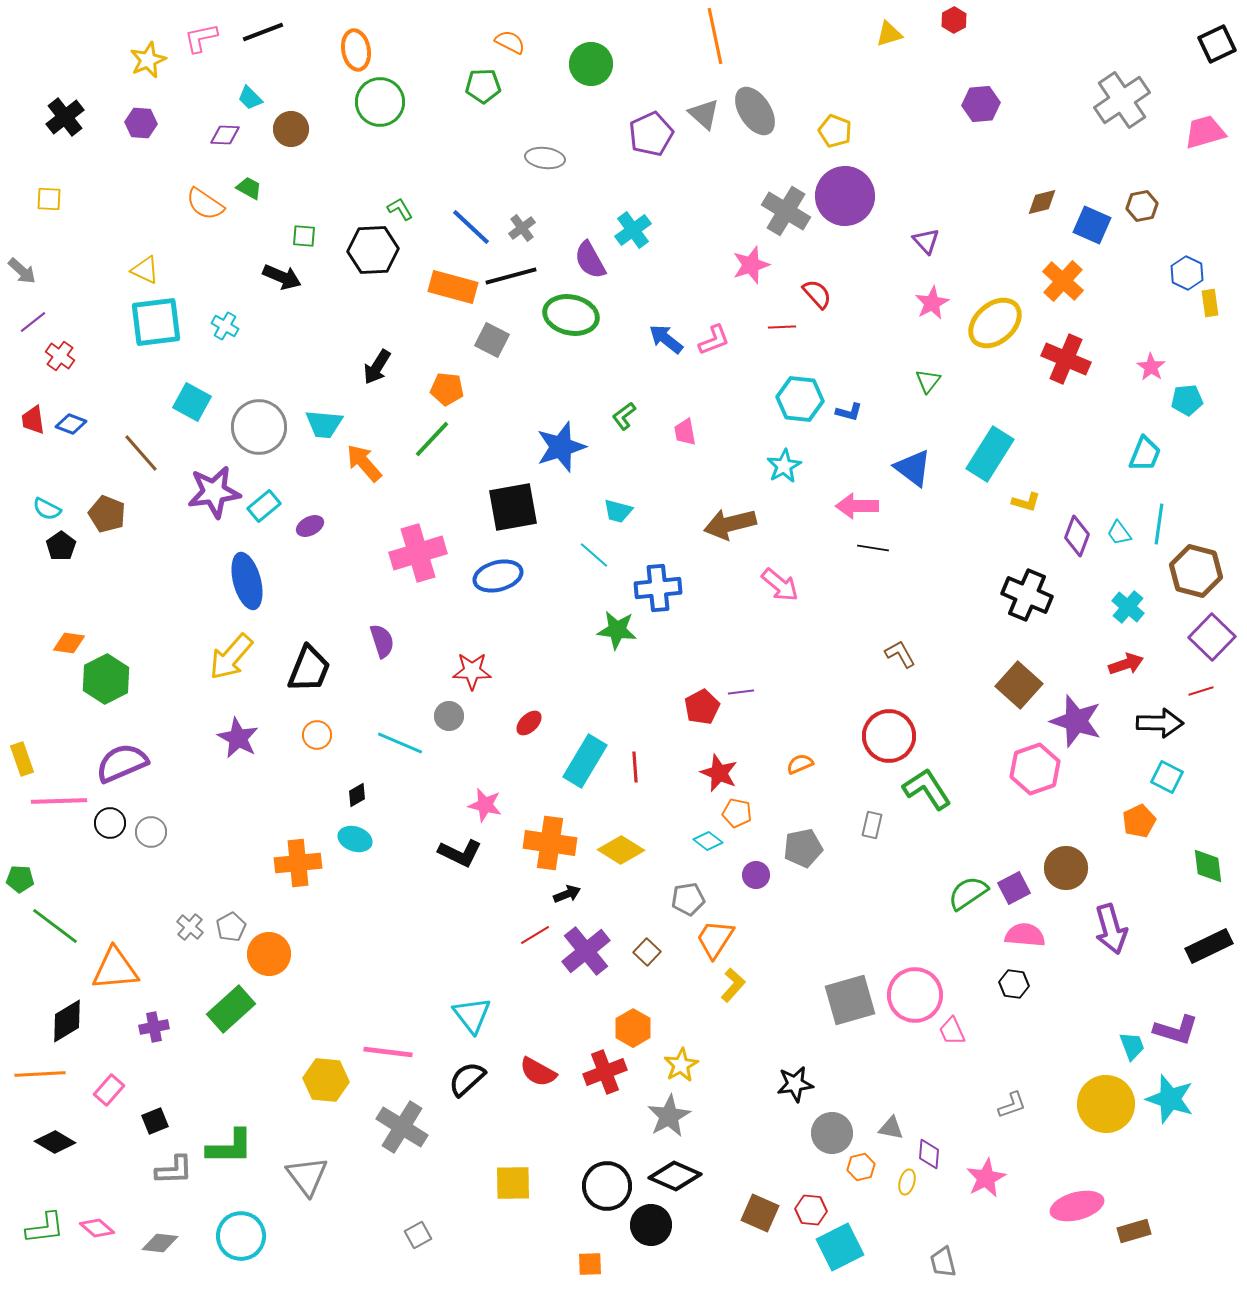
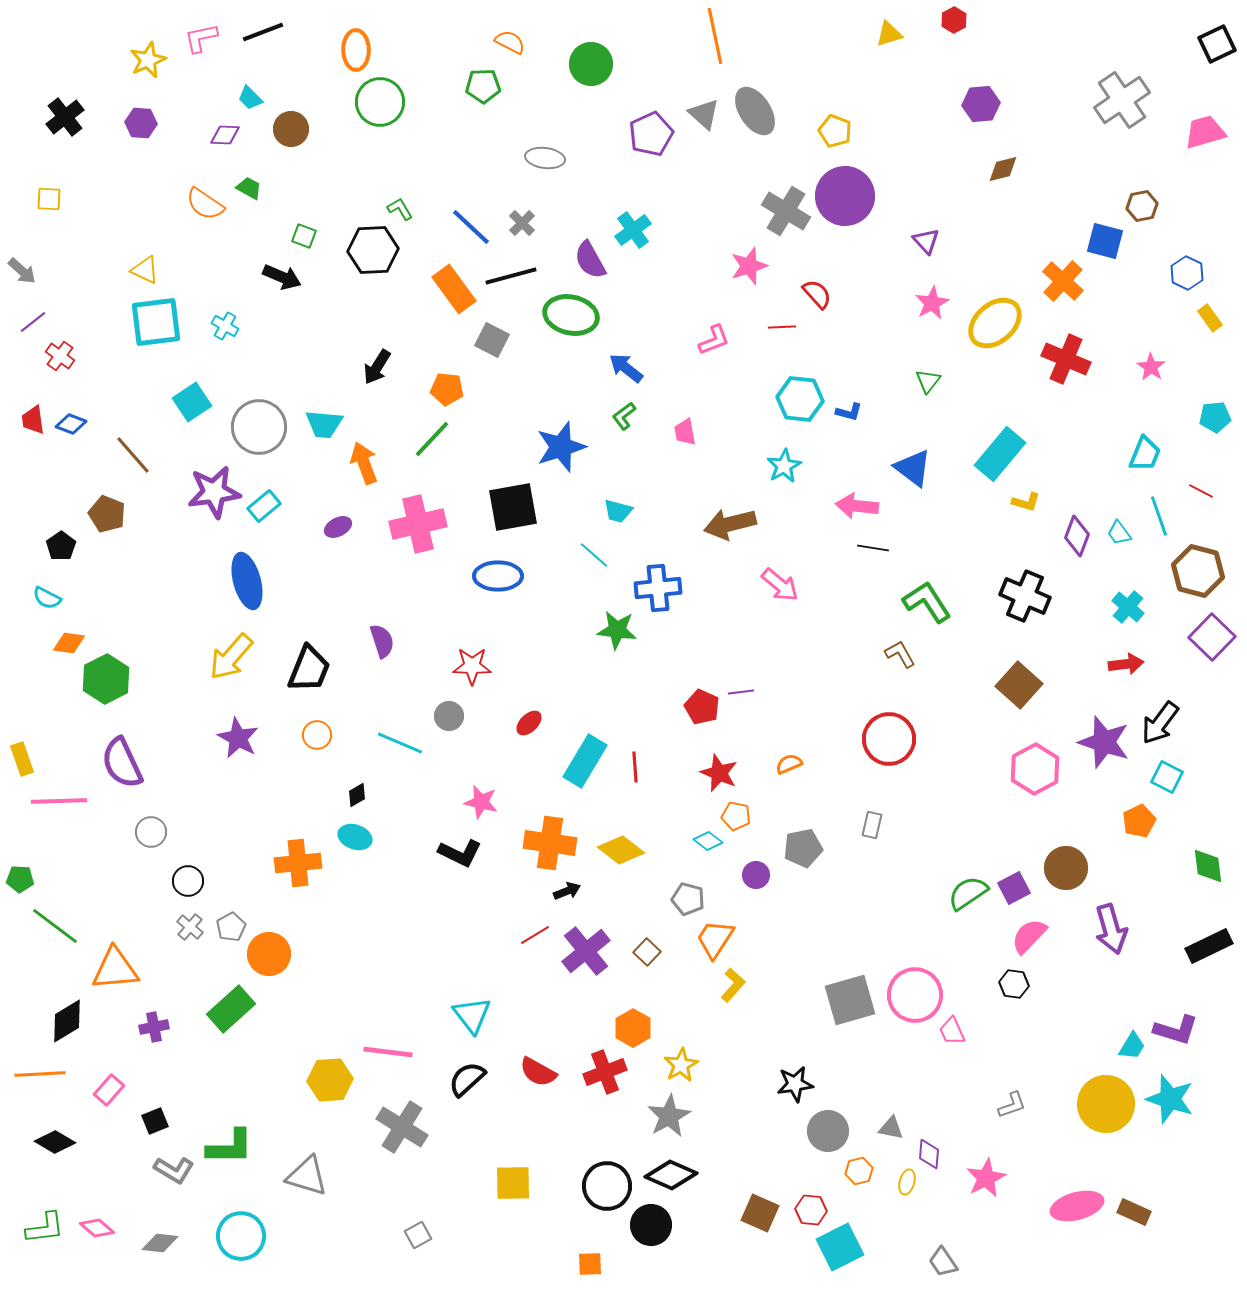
orange ellipse at (356, 50): rotated 9 degrees clockwise
brown diamond at (1042, 202): moved 39 px left, 33 px up
blue square at (1092, 225): moved 13 px right, 16 px down; rotated 9 degrees counterclockwise
gray cross at (522, 228): moved 5 px up; rotated 8 degrees counterclockwise
green square at (304, 236): rotated 15 degrees clockwise
pink star at (751, 265): moved 2 px left, 1 px down
orange rectangle at (453, 287): moved 1 px right, 2 px down; rotated 39 degrees clockwise
yellow rectangle at (1210, 303): moved 15 px down; rotated 28 degrees counterclockwise
blue arrow at (666, 339): moved 40 px left, 29 px down
cyan pentagon at (1187, 400): moved 28 px right, 17 px down
cyan square at (192, 402): rotated 27 degrees clockwise
brown line at (141, 453): moved 8 px left, 2 px down
cyan rectangle at (990, 454): moved 10 px right; rotated 8 degrees clockwise
orange arrow at (364, 463): rotated 21 degrees clockwise
pink arrow at (857, 506): rotated 6 degrees clockwise
cyan semicircle at (47, 509): moved 89 px down
cyan line at (1159, 524): moved 8 px up; rotated 27 degrees counterclockwise
purple ellipse at (310, 526): moved 28 px right, 1 px down
pink cross at (418, 553): moved 29 px up; rotated 4 degrees clockwise
brown hexagon at (1196, 571): moved 2 px right
blue ellipse at (498, 576): rotated 15 degrees clockwise
black cross at (1027, 595): moved 2 px left, 1 px down
red arrow at (1126, 664): rotated 12 degrees clockwise
red star at (472, 671): moved 5 px up
red line at (1201, 691): moved 200 px up; rotated 45 degrees clockwise
red pentagon at (702, 707): rotated 20 degrees counterclockwise
purple star at (1076, 721): moved 28 px right, 21 px down
black arrow at (1160, 723): rotated 126 degrees clockwise
red circle at (889, 736): moved 3 px down
purple semicircle at (122, 763): rotated 92 degrees counterclockwise
orange semicircle at (800, 764): moved 11 px left
pink hexagon at (1035, 769): rotated 9 degrees counterclockwise
green L-shape at (927, 789): moved 187 px up
pink star at (485, 805): moved 4 px left, 3 px up
orange pentagon at (737, 813): moved 1 px left, 3 px down
black circle at (110, 823): moved 78 px right, 58 px down
cyan ellipse at (355, 839): moved 2 px up
yellow diamond at (621, 850): rotated 6 degrees clockwise
black arrow at (567, 894): moved 3 px up
gray pentagon at (688, 899): rotated 24 degrees clockwise
pink semicircle at (1025, 935): moved 4 px right, 1 px down; rotated 51 degrees counterclockwise
cyan trapezoid at (1132, 1046): rotated 52 degrees clockwise
yellow hexagon at (326, 1080): moved 4 px right; rotated 9 degrees counterclockwise
gray circle at (832, 1133): moved 4 px left, 2 px up
orange hexagon at (861, 1167): moved 2 px left, 4 px down
gray L-shape at (174, 1170): rotated 33 degrees clockwise
gray triangle at (307, 1176): rotated 36 degrees counterclockwise
black diamond at (675, 1176): moved 4 px left, 1 px up
brown rectangle at (1134, 1231): moved 19 px up; rotated 40 degrees clockwise
gray trapezoid at (943, 1262): rotated 20 degrees counterclockwise
